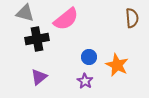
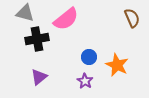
brown semicircle: rotated 18 degrees counterclockwise
